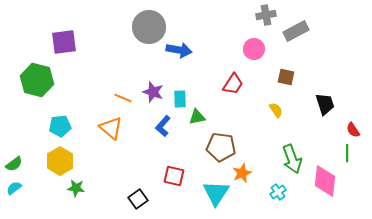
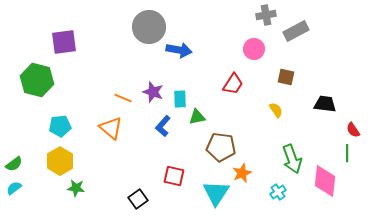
black trapezoid: rotated 65 degrees counterclockwise
